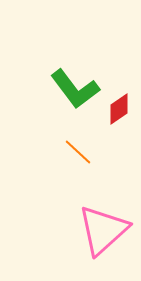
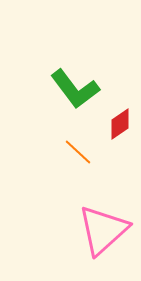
red diamond: moved 1 px right, 15 px down
